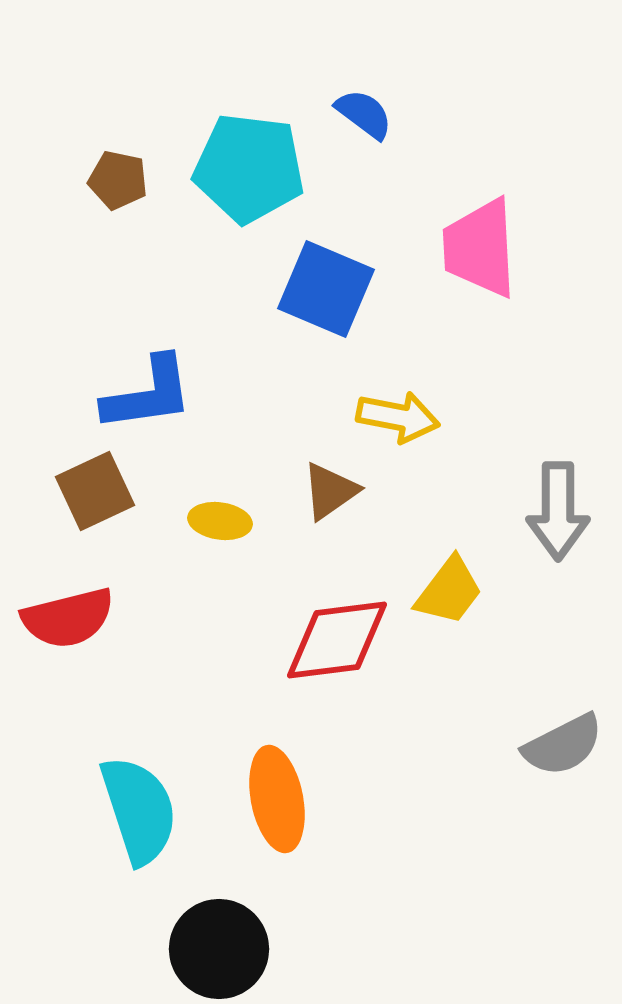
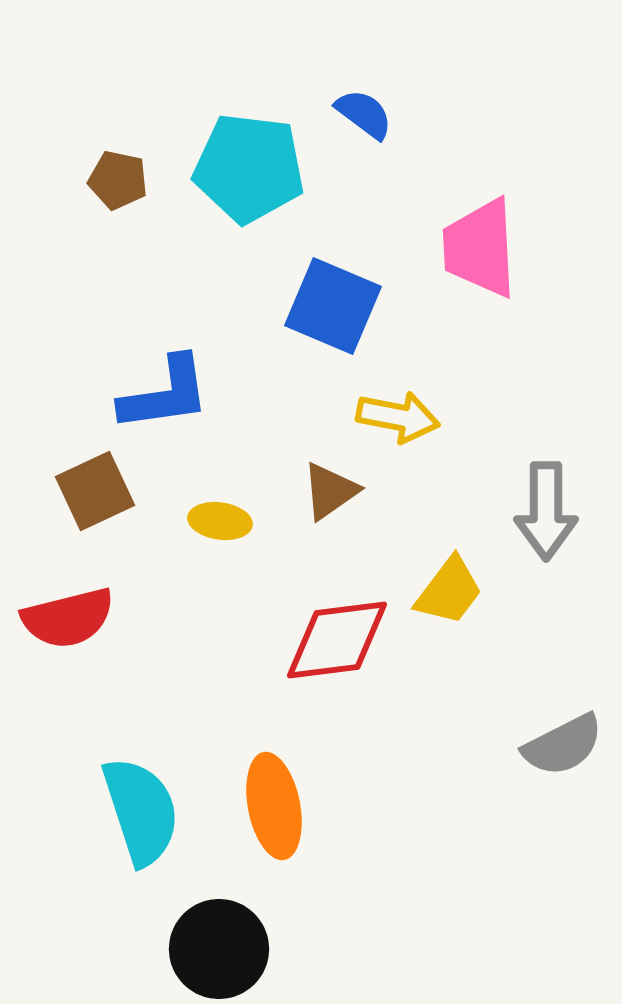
blue square: moved 7 px right, 17 px down
blue L-shape: moved 17 px right
gray arrow: moved 12 px left
orange ellipse: moved 3 px left, 7 px down
cyan semicircle: moved 2 px right, 1 px down
